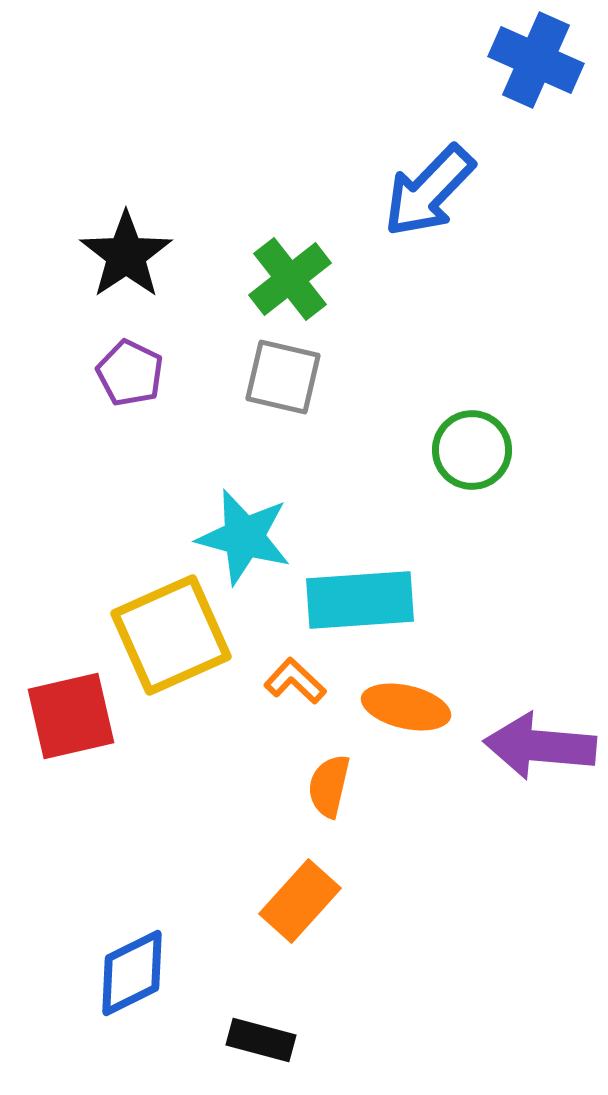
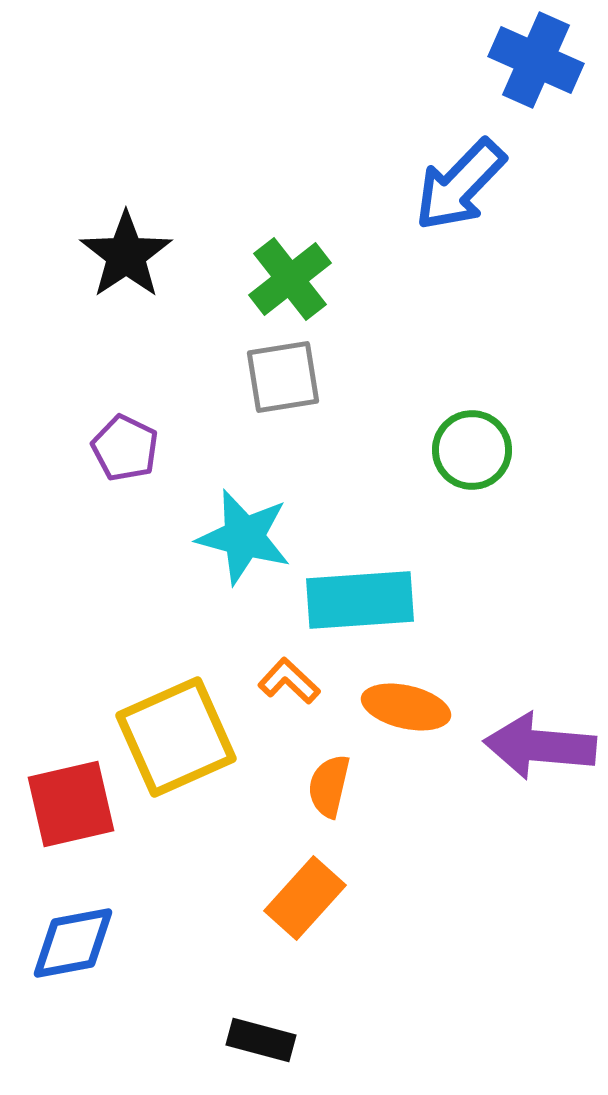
blue arrow: moved 31 px right, 6 px up
purple pentagon: moved 5 px left, 75 px down
gray square: rotated 22 degrees counterclockwise
yellow square: moved 5 px right, 102 px down
orange L-shape: moved 6 px left
red square: moved 88 px down
orange rectangle: moved 5 px right, 3 px up
blue diamond: moved 59 px left, 30 px up; rotated 16 degrees clockwise
